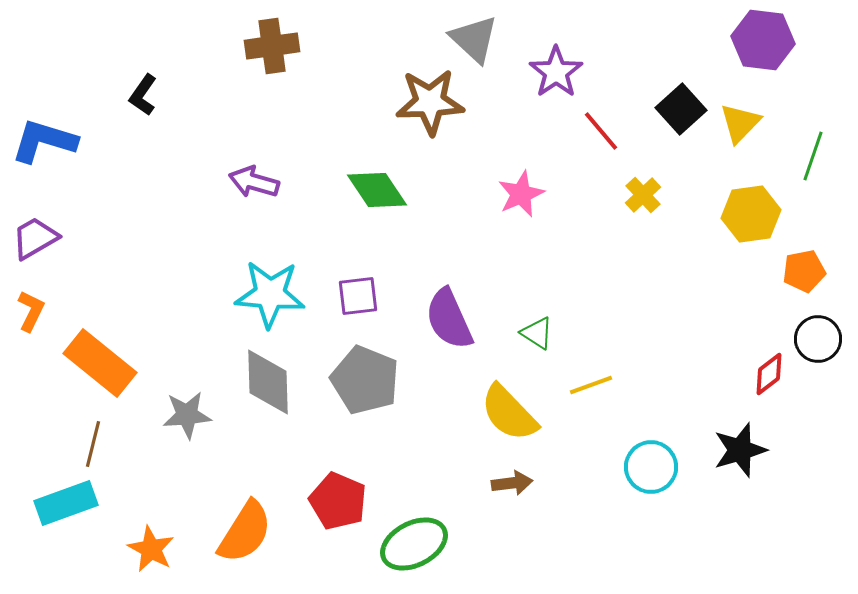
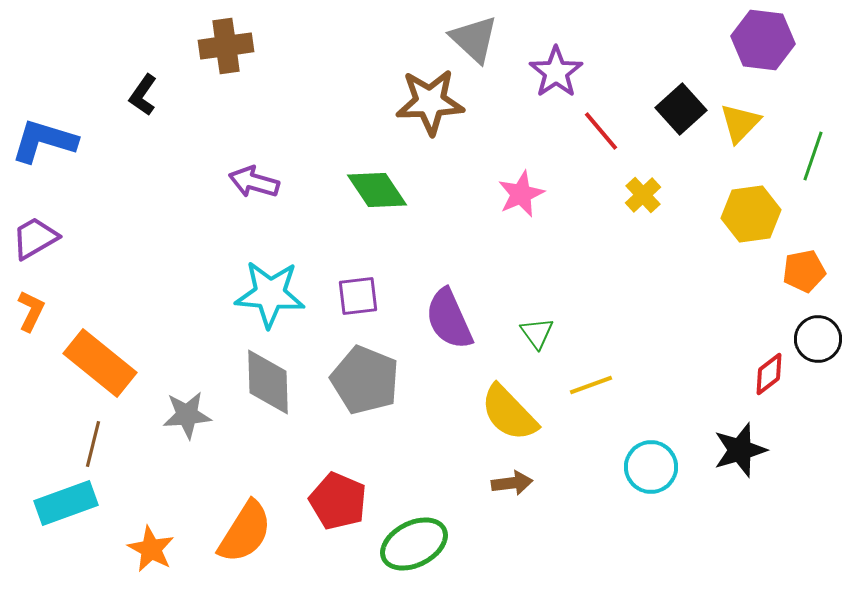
brown cross: moved 46 px left
green triangle: rotated 21 degrees clockwise
